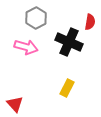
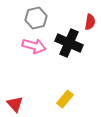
gray hexagon: rotated 15 degrees clockwise
black cross: moved 1 px down
pink arrow: moved 8 px right, 1 px up
yellow rectangle: moved 2 px left, 11 px down; rotated 12 degrees clockwise
